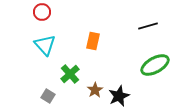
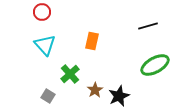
orange rectangle: moved 1 px left
